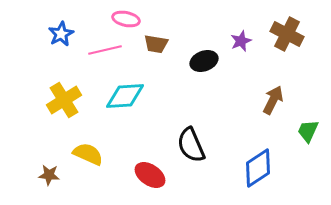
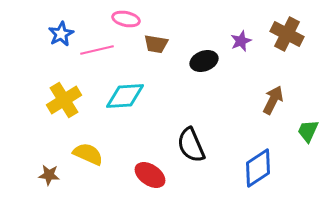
pink line: moved 8 px left
